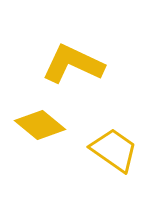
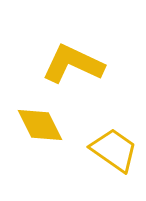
yellow diamond: rotated 24 degrees clockwise
